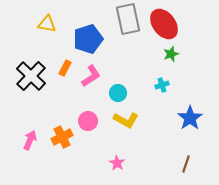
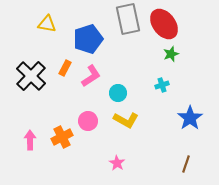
pink arrow: rotated 24 degrees counterclockwise
